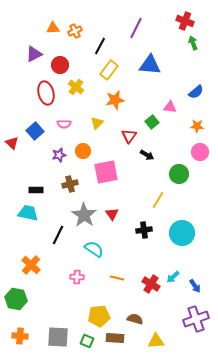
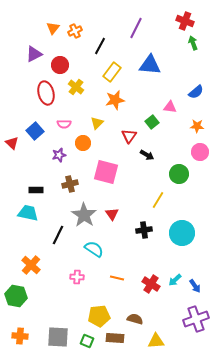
orange triangle at (53, 28): rotated 48 degrees counterclockwise
yellow rectangle at (109, 70): moved 3 px right, 2 px down
orange circle at (83, 151): moved 8 px up
pink square at (106, 172): rotated 25 degrees clockwise
cyan arrow at (173, 277): moved 2 px right, 3 px down
green hexagon at (16, 299): moved 3 px up
